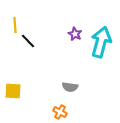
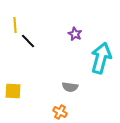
cyan arrow: moved 16 px down
